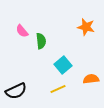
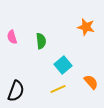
pink semicircle: moved 10 px left, 6 px down; rotated 24 degrees clockwise
orange semicircle: moved 3 px down; rotated 56 degrees clockwise
black semicircle: rotated 45 degrees counterclockwise
